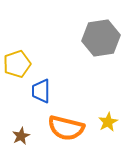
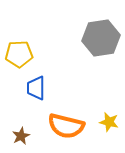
yellow pentagon: moved 2 px right, 10 px up; rotated 16 degrees clockwise
blue trapezoid: moved 5 px left, 3 px up
yellow star: moved 1 px right; rotated 30 degrees counterclockwise
orange semicircle: moved 2 px up
